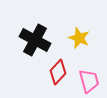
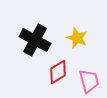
yellow star: moved 2 px left
red diamond: rotated 15 degrees clockwise
